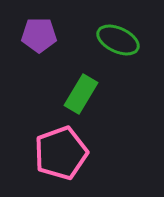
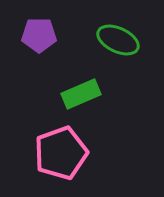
green rectangle: rotated 36 degrees clockwise
